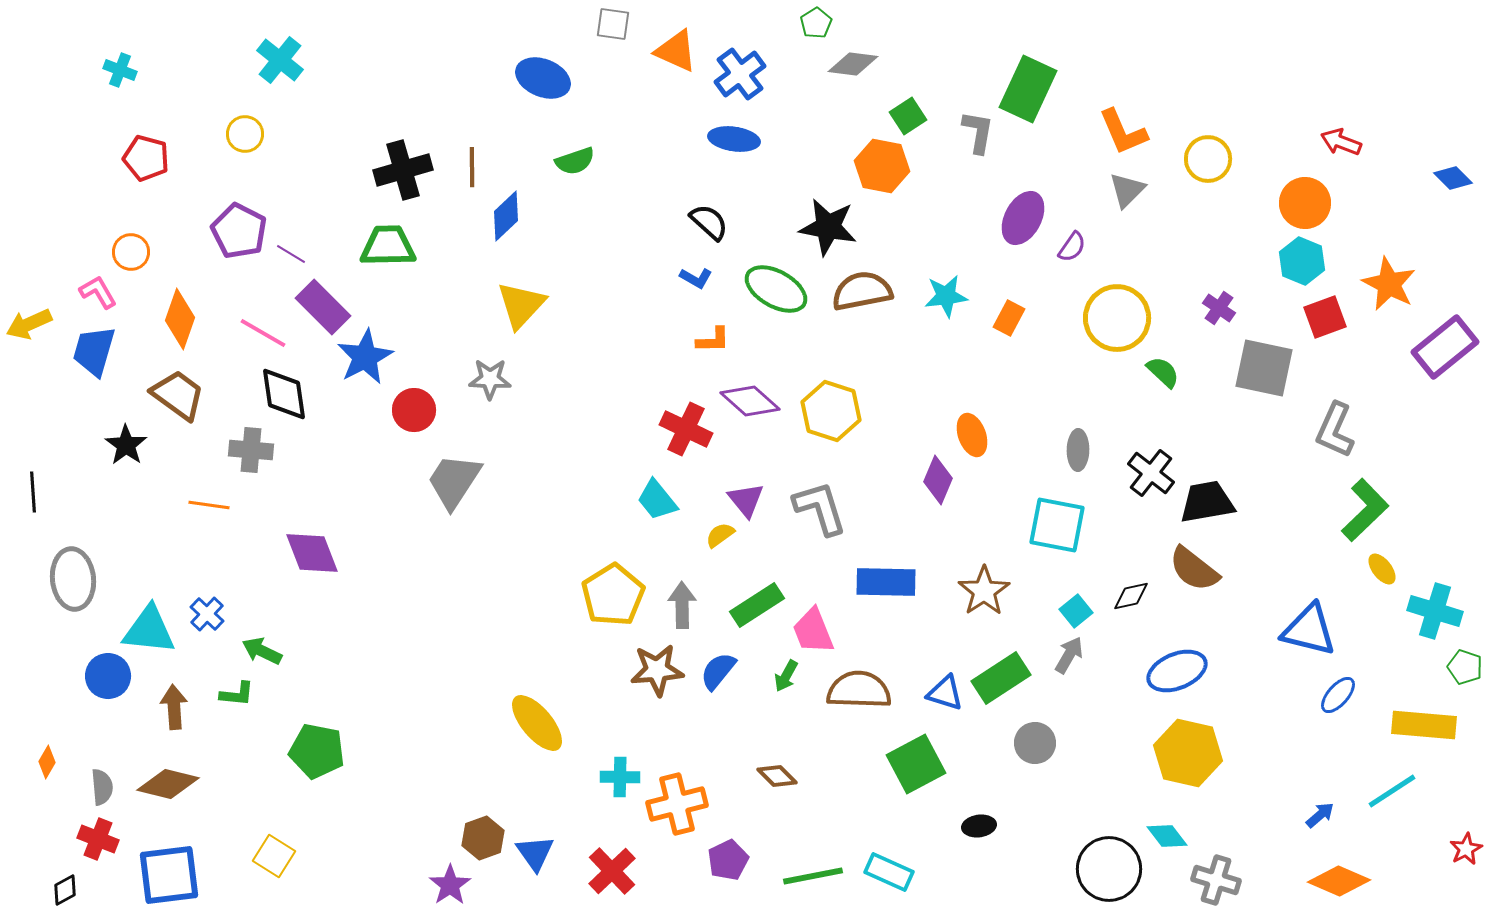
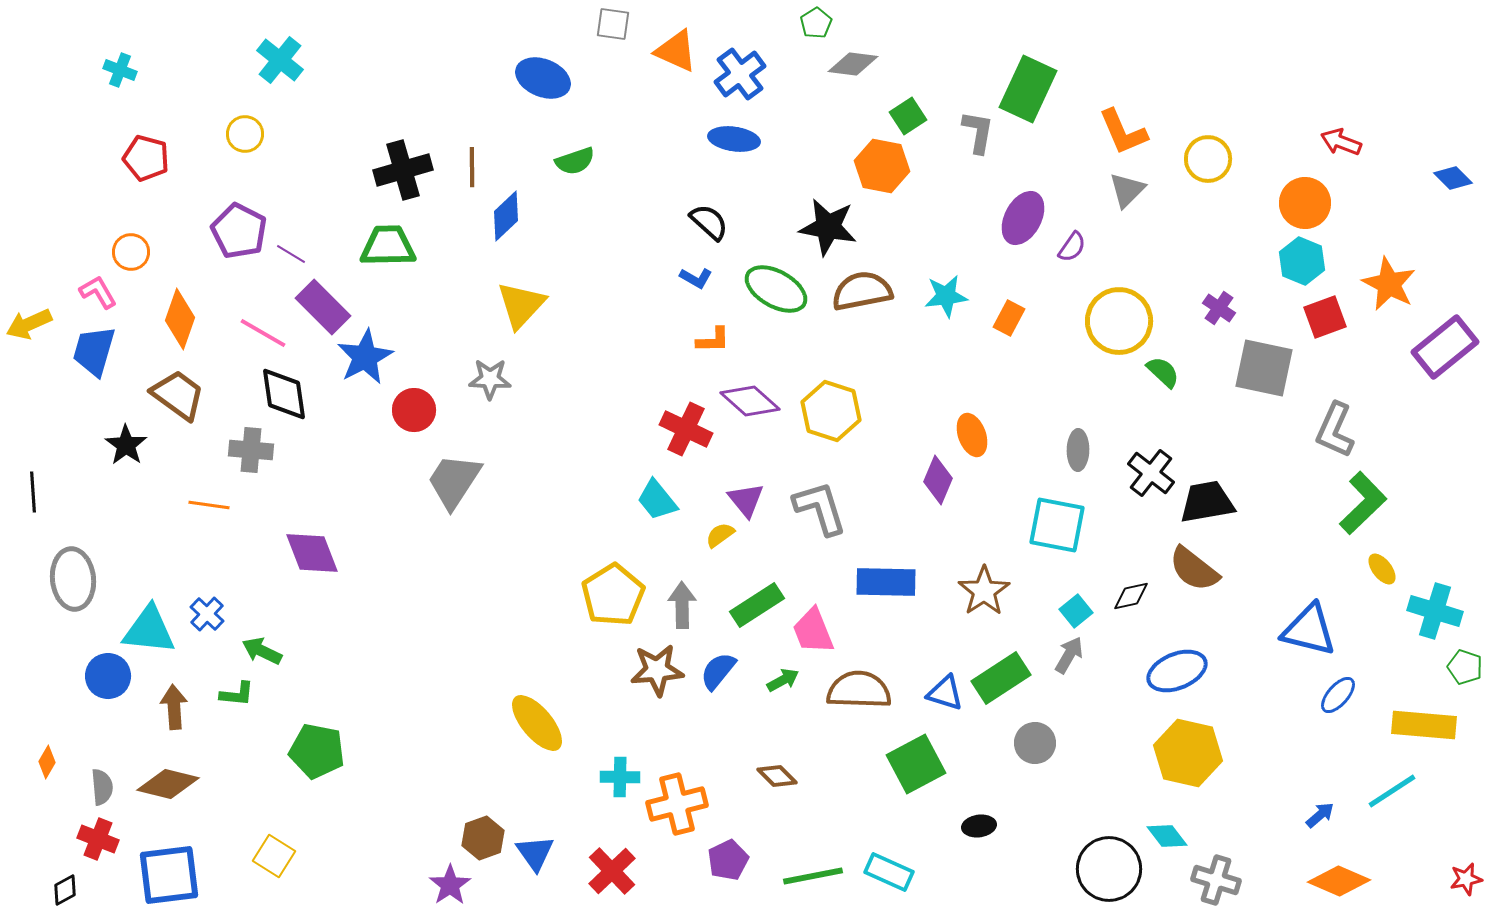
yellow circle at (1117, 318): moved 2 px right, 3 px down
green L-shape at (1365, 510): moved 2 px left, 7 px up
green arrow at (786, 676): moved 3 px left, 4 px down; rotated 148 degrees counterclockwise
red star at (1466, 849): moved 30 px down; rotated 16 degrees clockwise
